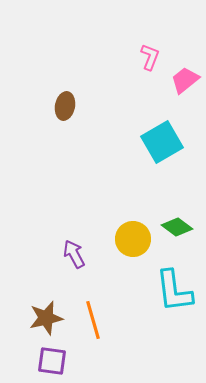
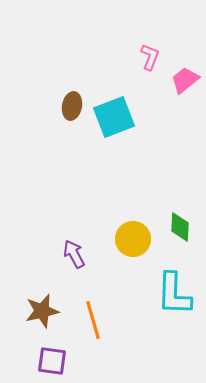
brown ellipse: moved 7 px right
cyan square: moved 48 px left, 25 px up; rotated 9 degrees clockwise
green diamond: moved 3 px right; rotated 56 degrees clockwise
cyan L-shape: moved 3 px down; rotated 9 degrees clockwise
brown star: moved 4 px left, 7 px up
